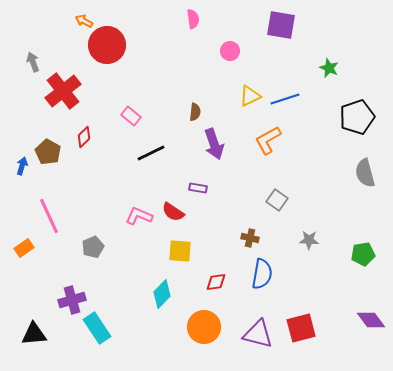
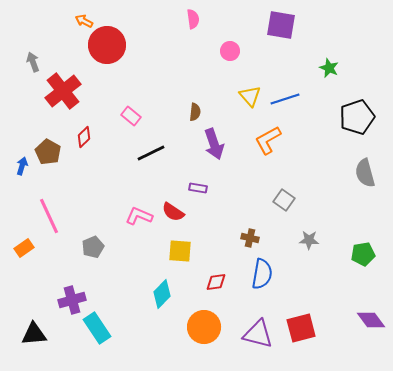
yellow triangle at (250, 96): rotated 45 degrees counterclockwise
gray square at (277, 200): moved 7 px right
